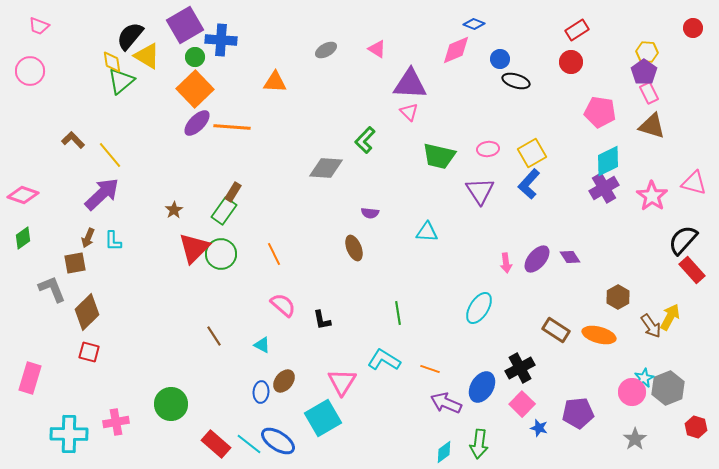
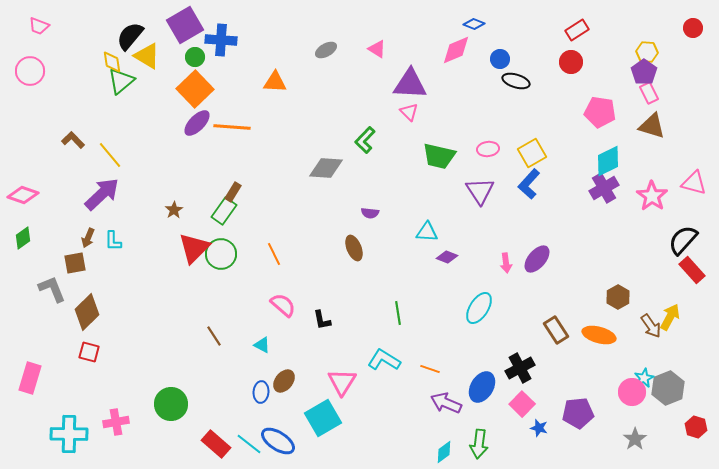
purple diamond at (570, 257): moved 123 px left; rotated 35 degrees counterclockwise
brown rectangle at (556, 330): rotated 24 degrees clockwise
